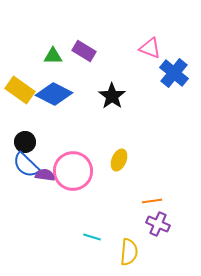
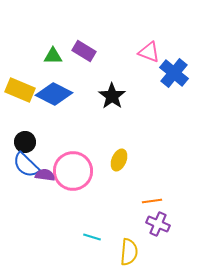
pink triangle: moved 1 px left, 4 px down
yellow rectangle: rotated 12 degrees counterclockwise
